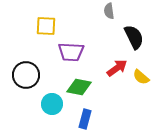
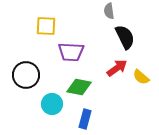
black semicircle: moved 9 px left
